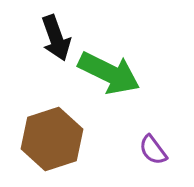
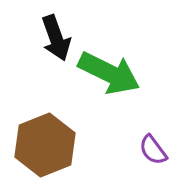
brown hexagon: moved 7 px left, 6 px down; rotated 4 degrees counterclockwise
